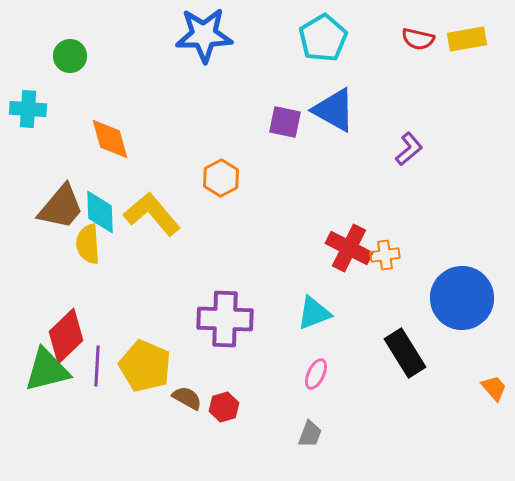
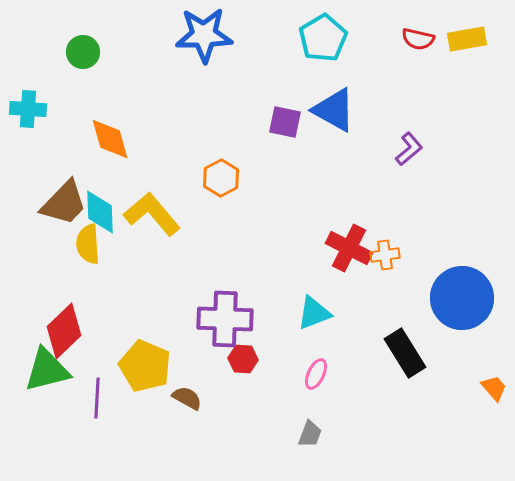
green circle: moved 13 px right, 4 px up
brown trapezoid: moved 3 px right, 4 px up; rotated 4 degrees clockwise
red diamond: moved 2 px left, 5 px up
purple line: moved 32 px down
red hexagon: moved 19 px right, 48 px up; rotated 20 degrees clockwise
